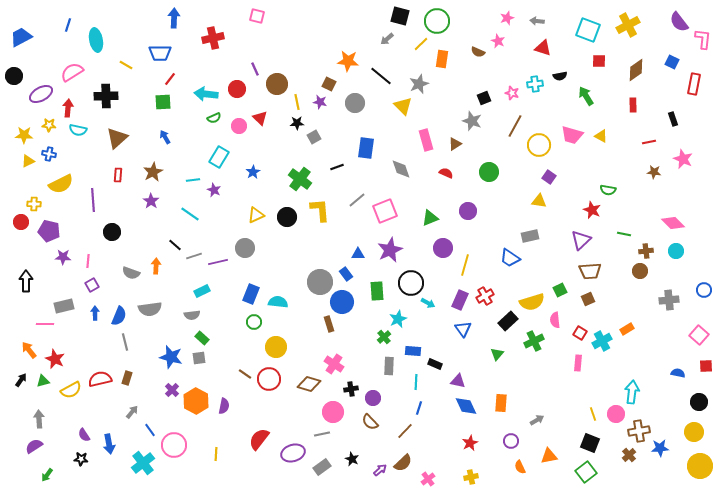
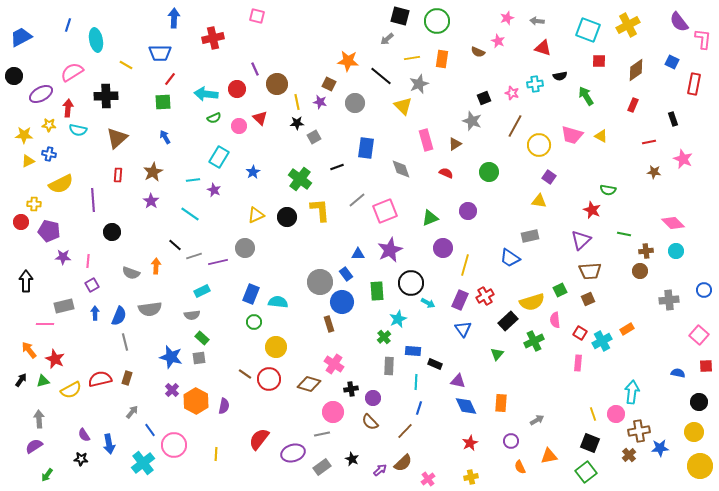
yellow line at (421, 44): moved 9 px left, 14 px down; rotated 35 degrees clockwise
red rectangle at (633, 105): rotated 24 degrees clockwise
